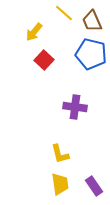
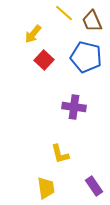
yellow arrow: moved 1 px left, 2 px down
blue pentagon: moved 5 px left, 3 px down
purple cross: moved 1 px left
yellow trapezoid: moved 14 px left, 4 px down
